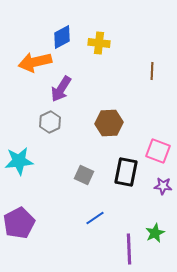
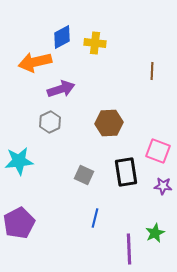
yellow cross: moved 4 px left
purple arrow: rotated 140 degrees counterclockwise
black rectangle: rotated 20 degrees counterclockwise
blue line: rotated 42 degrees counterclockwise
